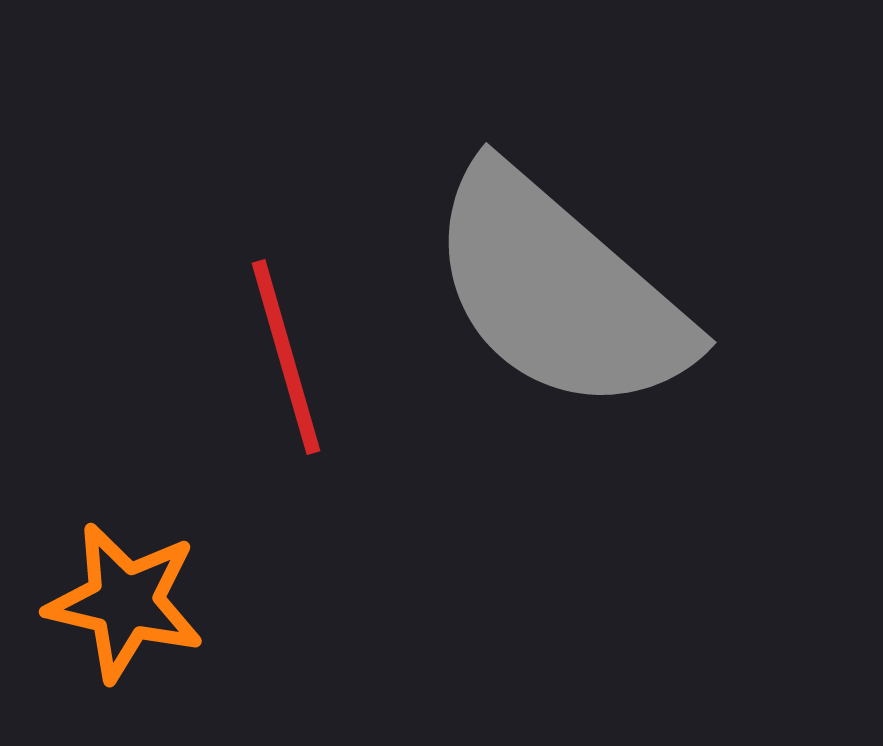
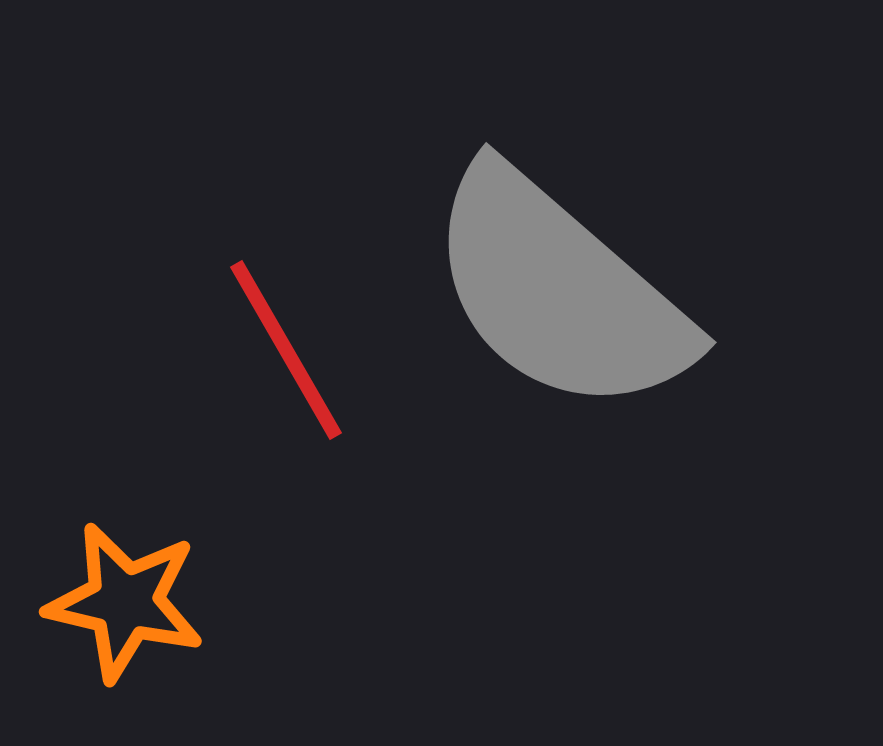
red line: moved 7 px up; rotated 14 degrees counterclockwise
